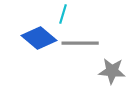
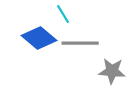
cyan line: rotated 48 degrees counterclockwise
